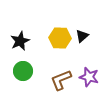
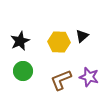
yellow hexagon: moved 1 px left, 4 px down
